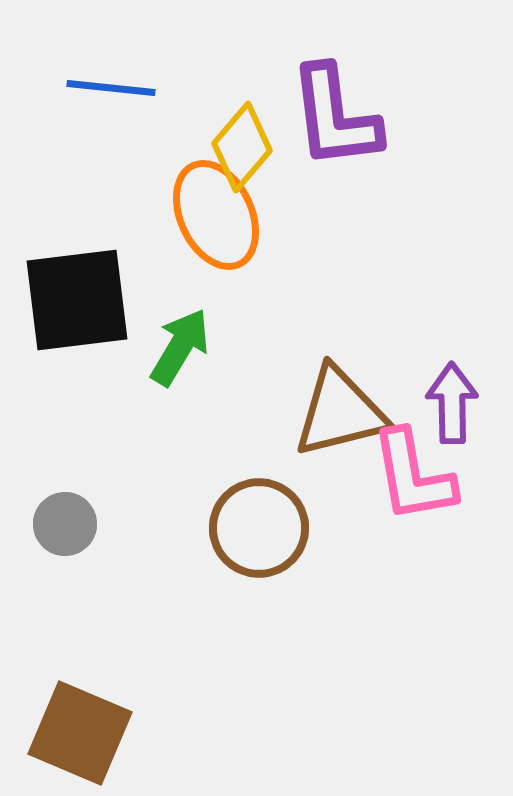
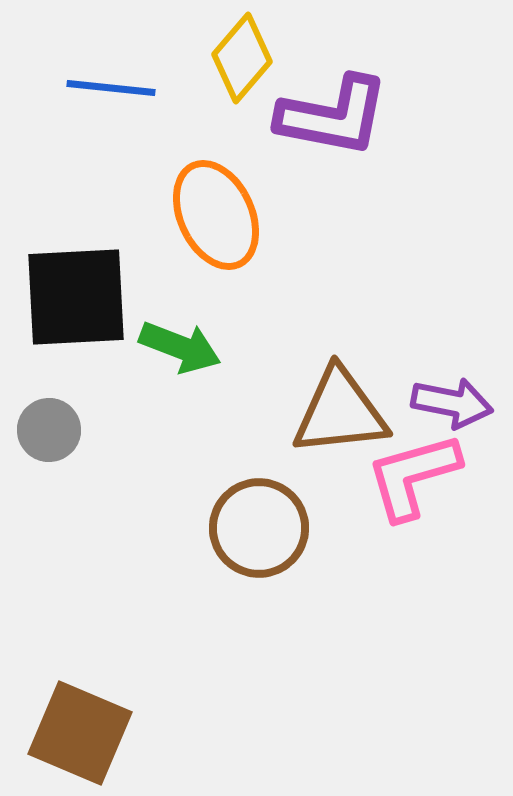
purple L-shape: moved 2 px left, 1 px up; rotated 72 degrees counterclockwise
yellow diamond: moved 89 px up
black square: moved 1 px left, 3 px up; rotated 4 degrees clockwise
green arrow: rotated 80 degrees clockwise
purple arrow: rotated 102 degrees clockwise
brown triangle: rotated 8 degrees clockwise
pink L-shape: rotated 84 degrees clockwise
gray circle: moved 16 px left, 94 px up
